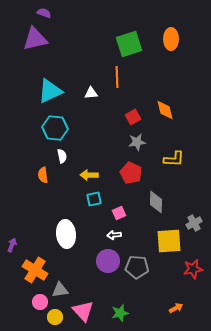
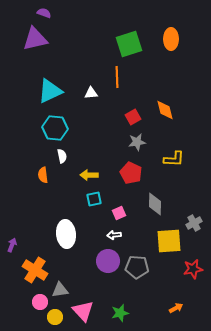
gray diamond: moved 1 px left, 2 px down
